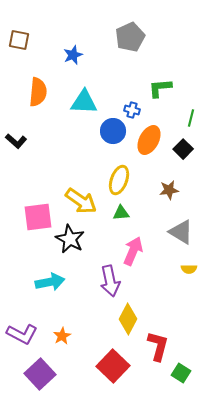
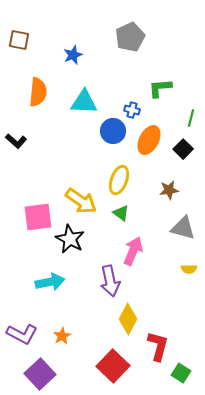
green triangle: rotated 42 degrees clockwise
gray triangle: moved 2 px right, 4 px up; rotated 16 degrees counterclockwise
